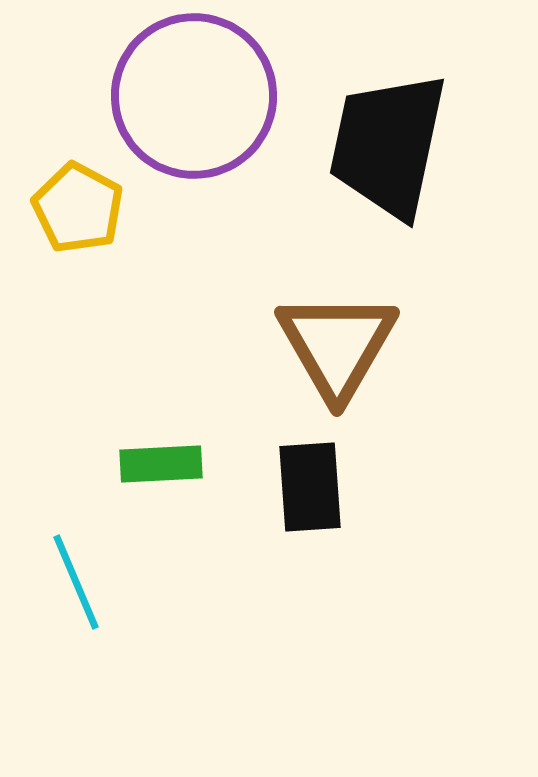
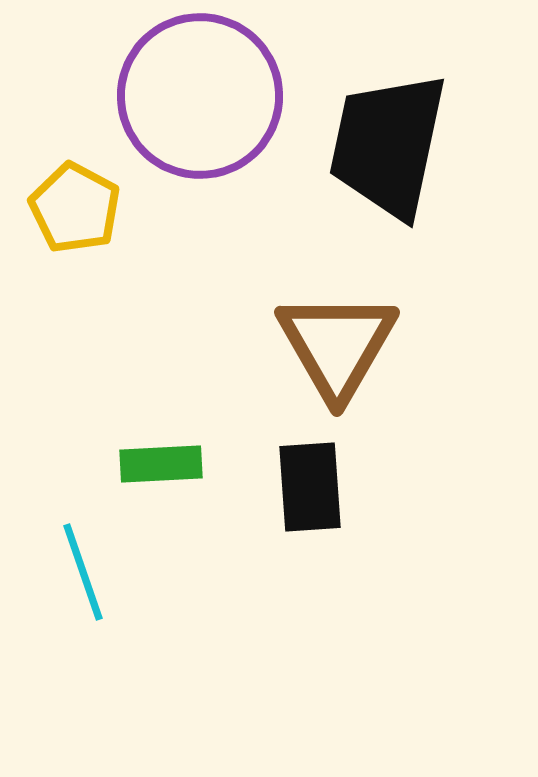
purple circle: moved 6 px right
yellow pentagon: moved 3 px left
cyan line: moved 7 px right, 10 px up; rotated 4 degrees clockwise
